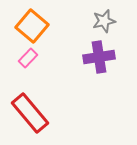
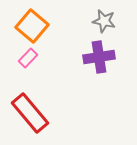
gray star: rotated 25 degrees clockwise
